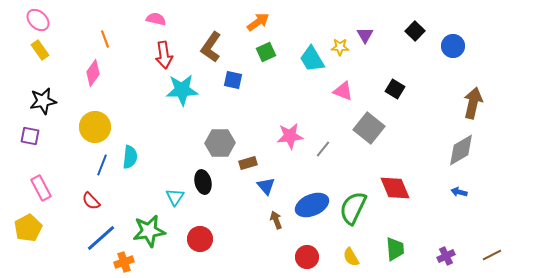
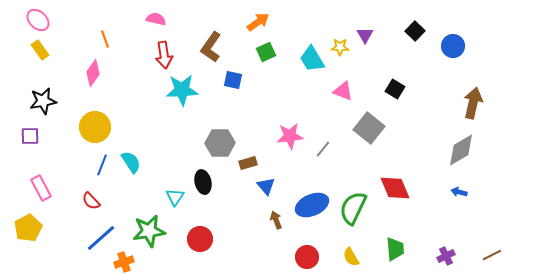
purple square at (30, 136): rotated 12 degrees counterclockwise
cyan semicircle at (130, 157): moved 1 px right, 5 px down; rotated 40 degrees counterclockwise
